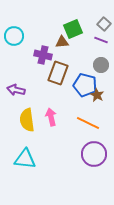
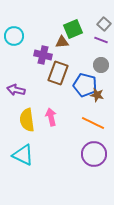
brown star: rotated 16 degrees counterclockwise
orange line: moved 5 px right
cyan triangle: moved 2 px left, 4 px up; rotated 20 degrees clockwise
